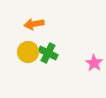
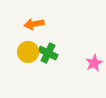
pink star: rotated 12 degrees clockwise
